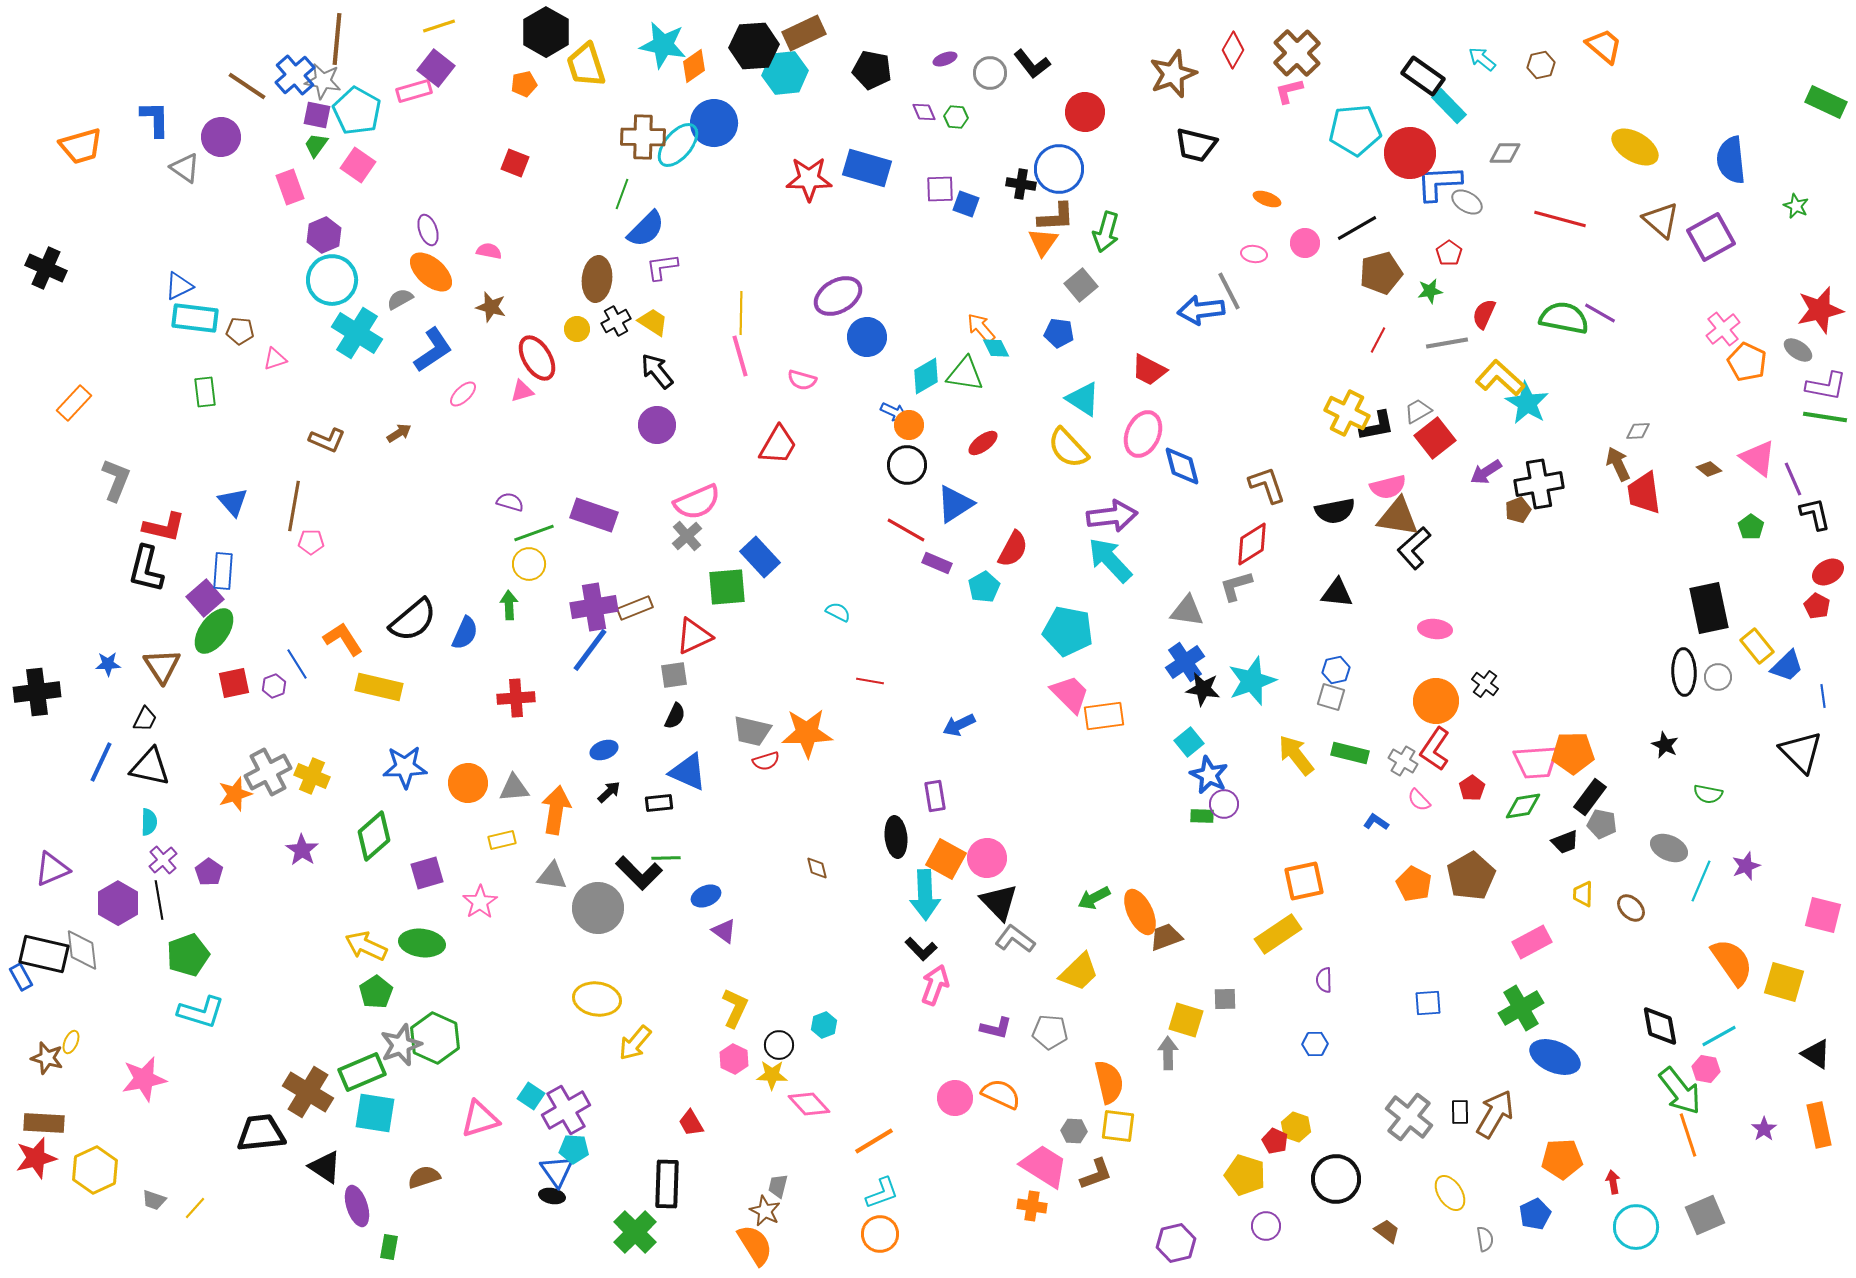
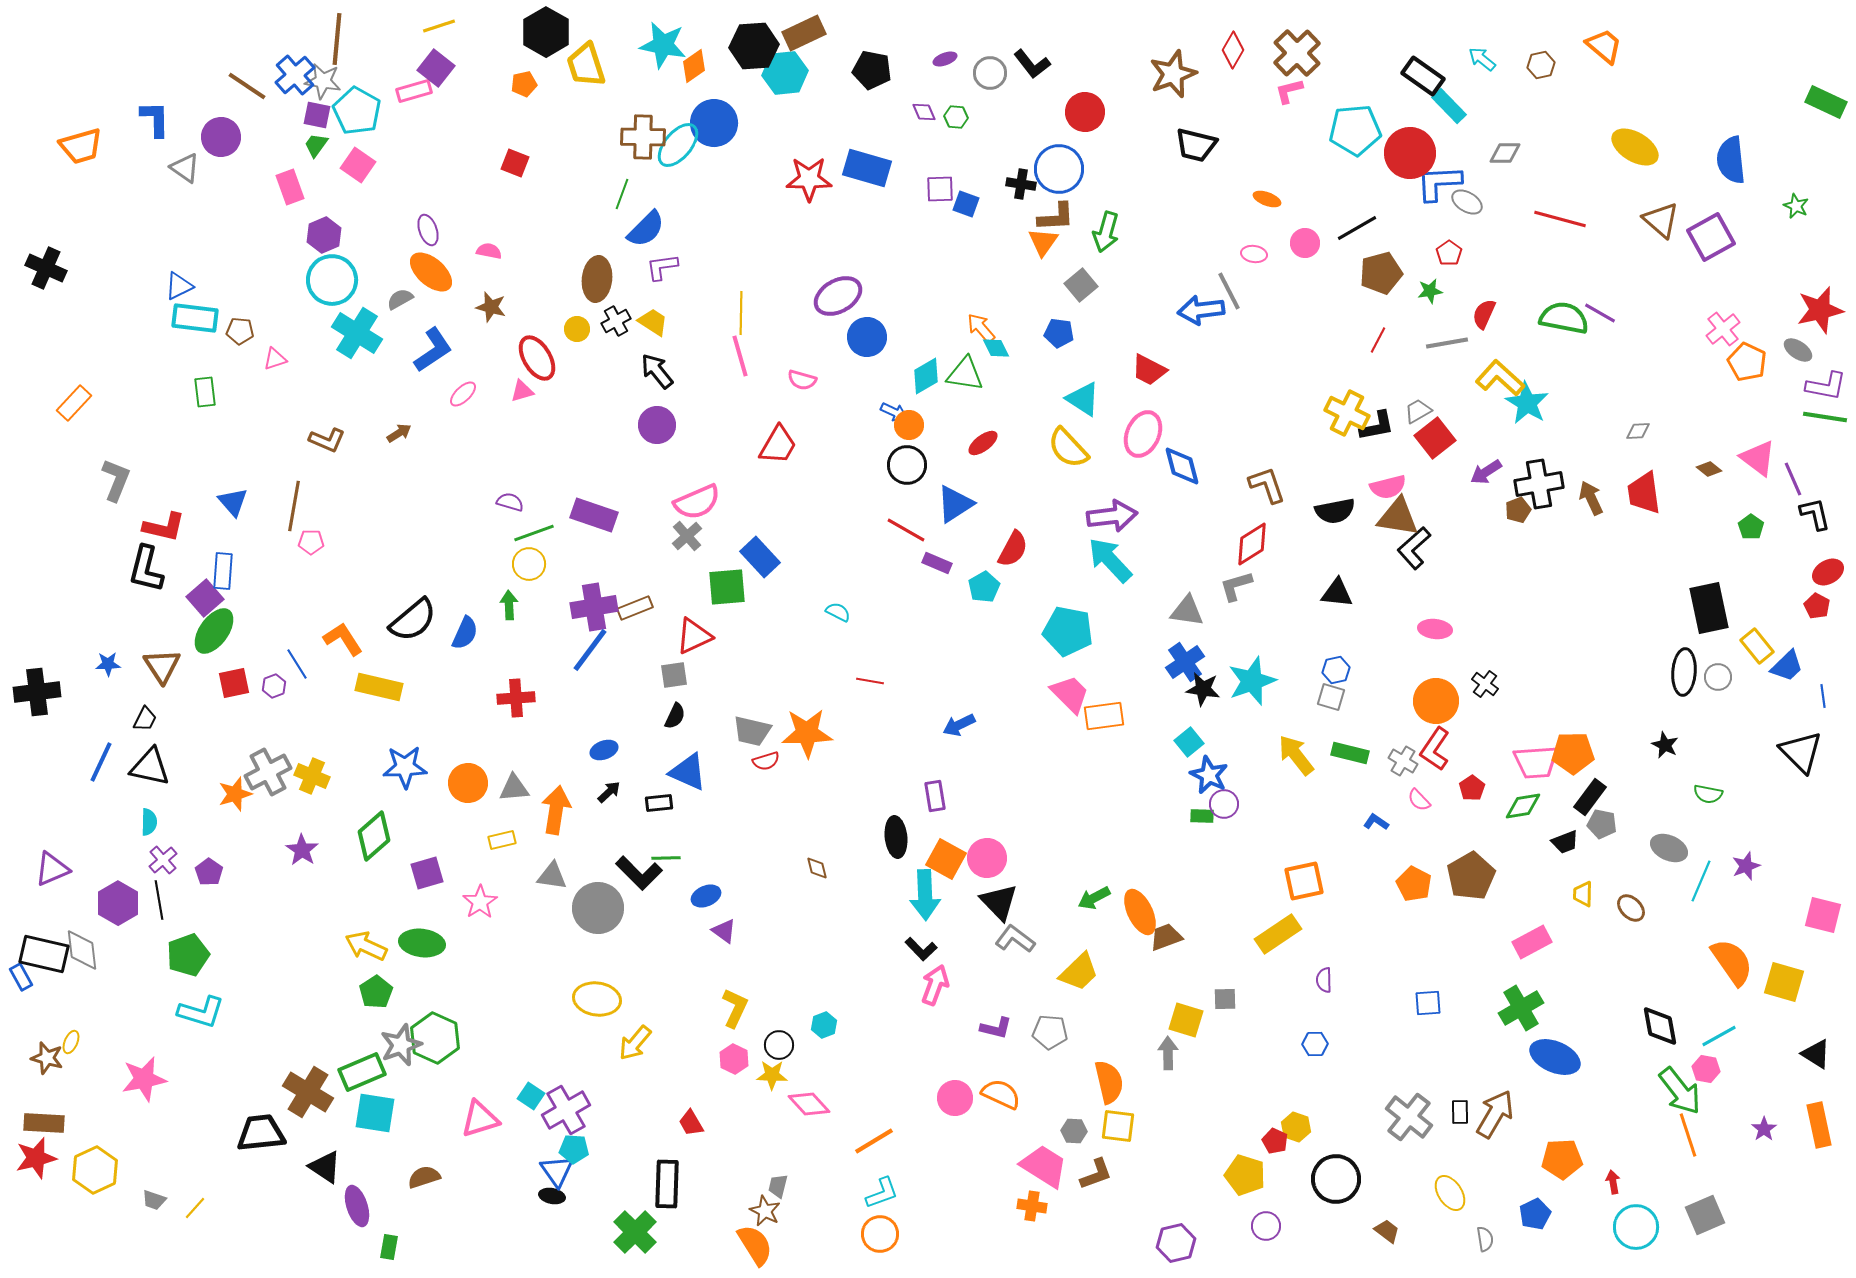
brown arrow at (1618, 464): moved 27 px left, 34 px down
black ellipse at (1684, 672): rotated 6 degrees clockwise
